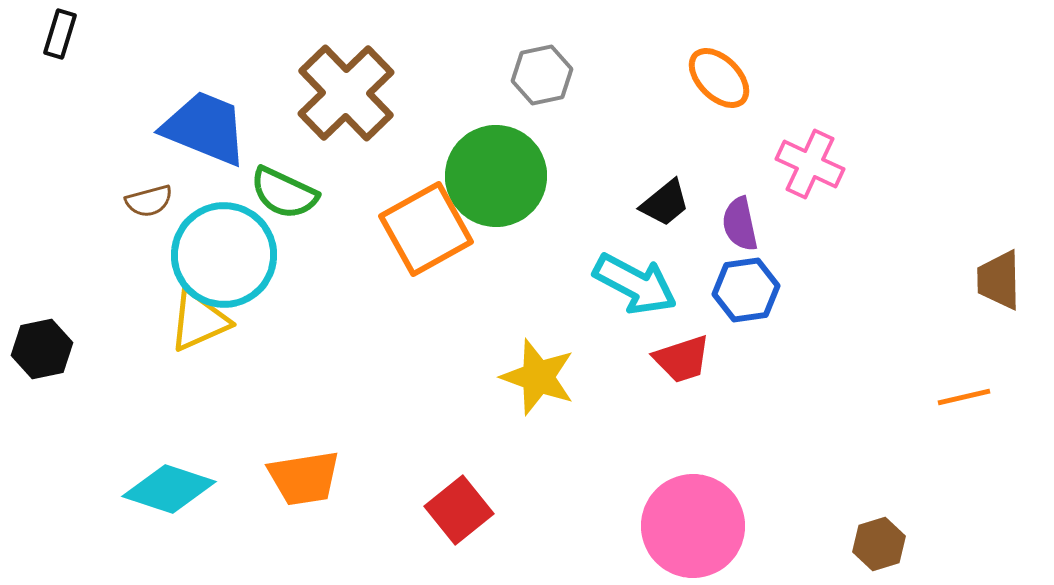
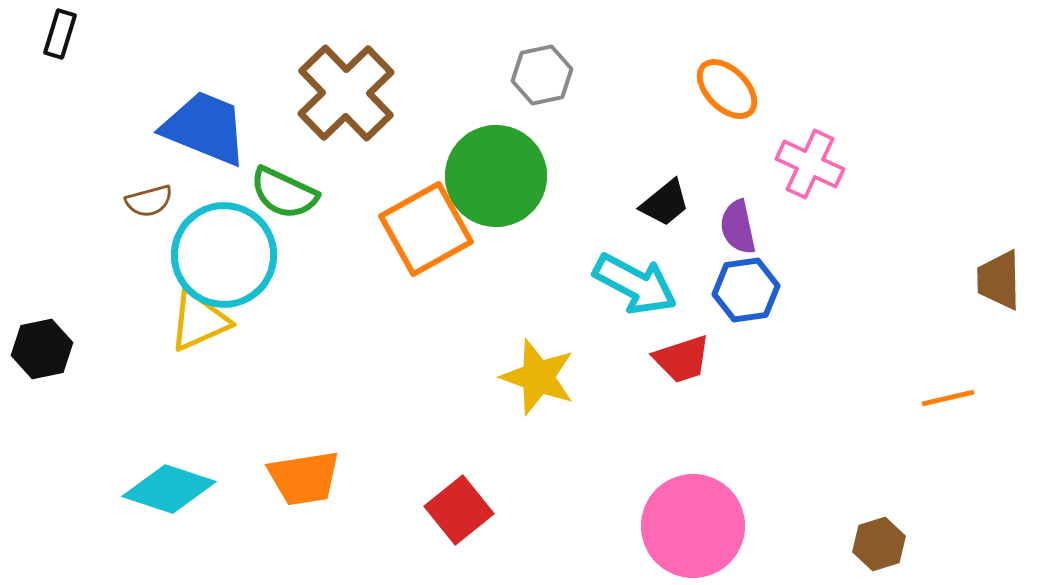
orange ellipse: moved 8 px right, 11 px down
purple semicircle: moved 2 px left, 3 px down
orange line: moved 16 px left, 1 px down
